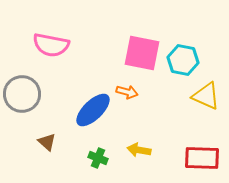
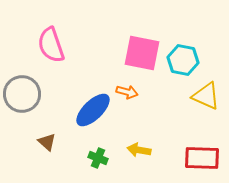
pink semicircle: rotated 60 degrees clockwise
